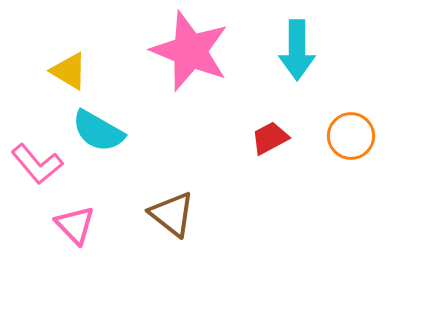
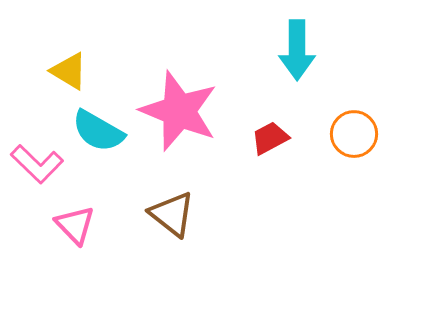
pink star: moved 11 px left, 60 px down
orange circle: moved 3 px right, 2 px up
pink L-shape: rotated 6 degrees counterclockwise
